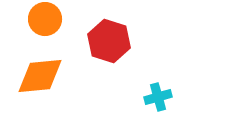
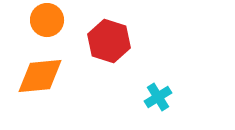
orange circle: moved 2 px right, 1 px down
cyan cross: rotated 16 degrees counterclockwise
